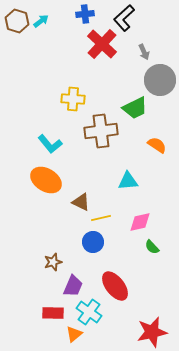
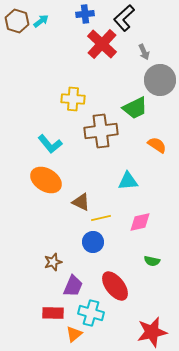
green semicircle: moved 14 px down; rotated 35 degrees counterclockwise
cyan cross: moved 2 px right, 1 px down; rotated 20 degrees counterclockwise
